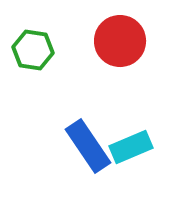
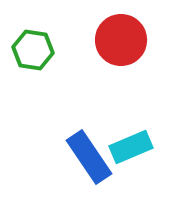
red circle: moved 1 px right, 1 px up
blue rectangle: moved 1 px right, 11 px down
